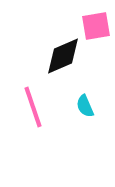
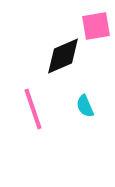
pink line: moved 2 px down
